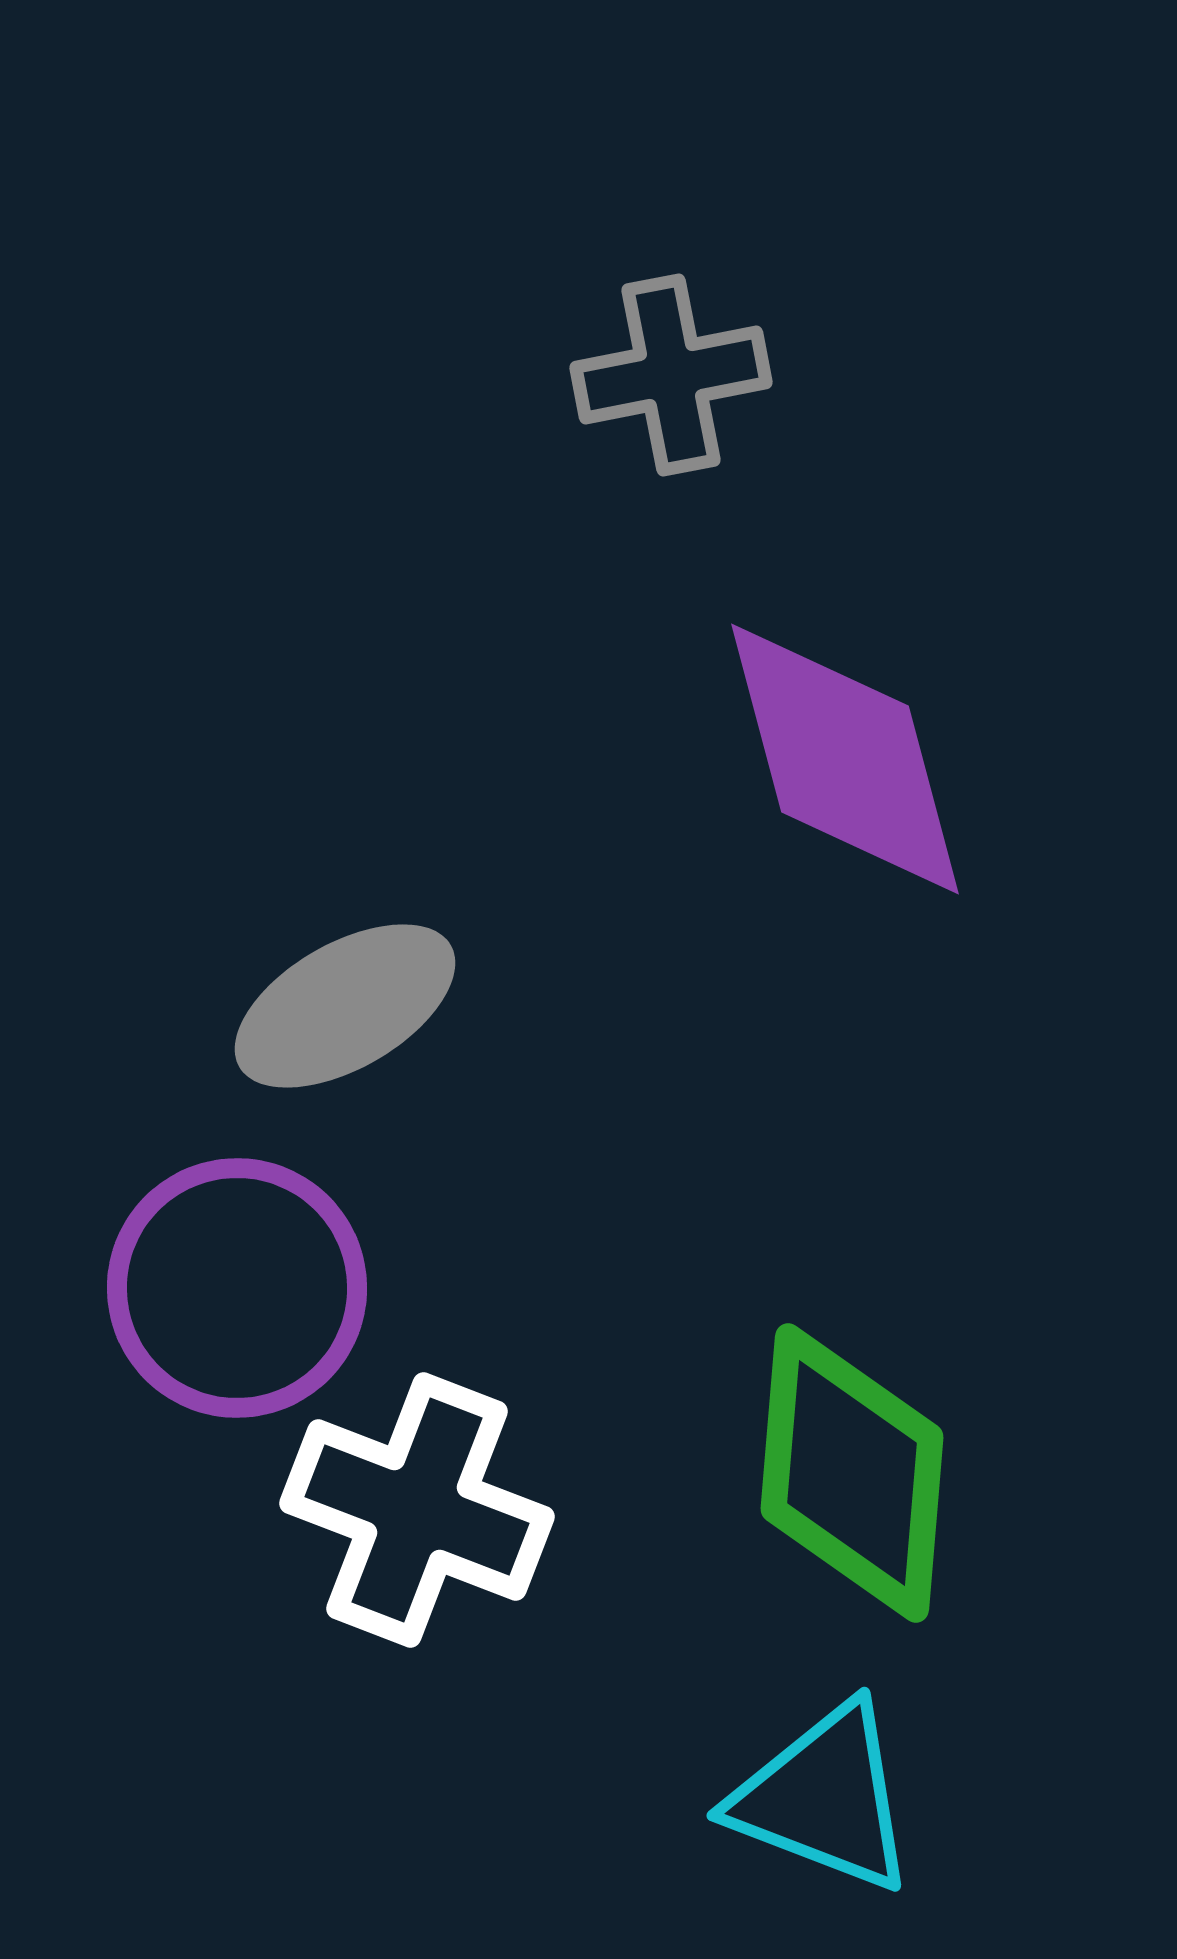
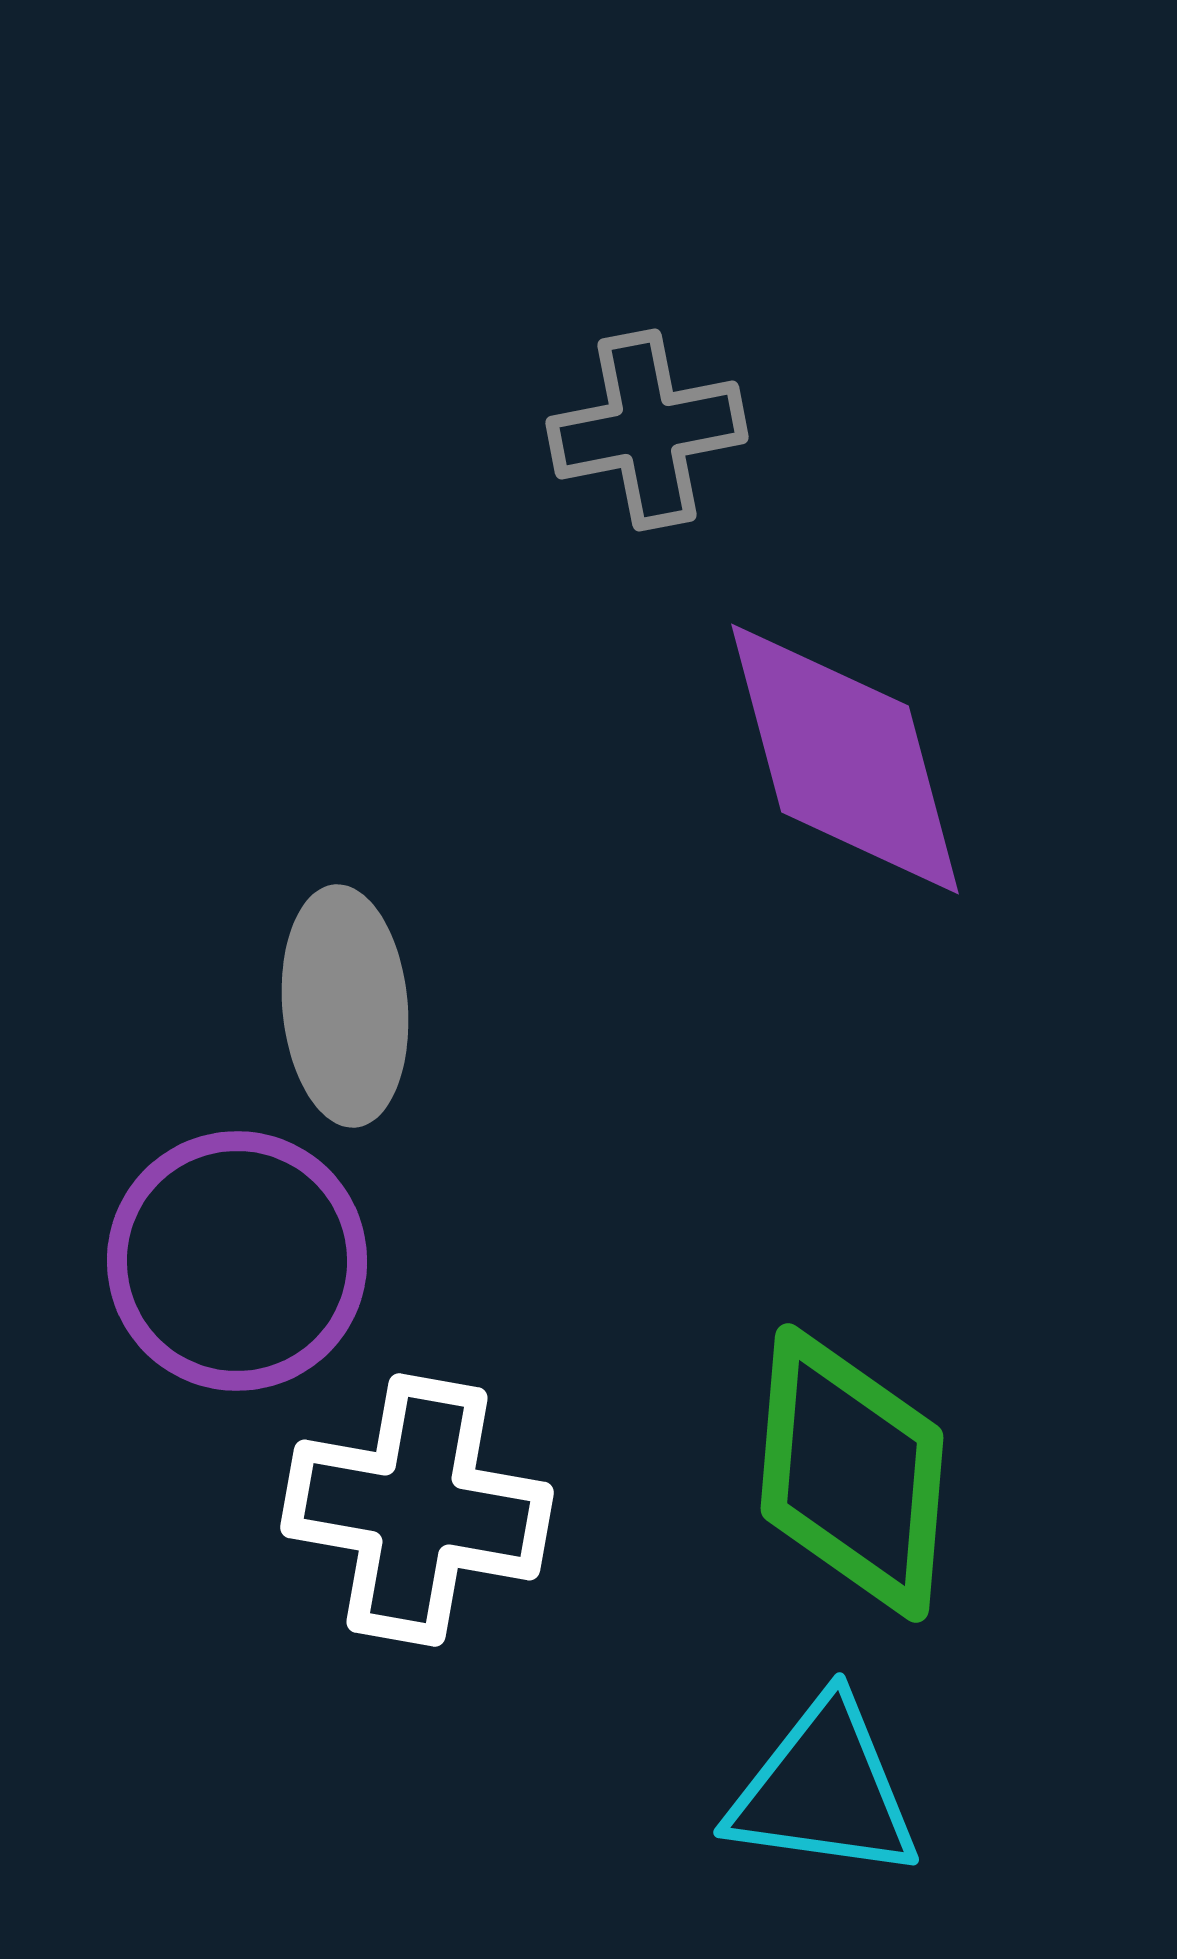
gray cross: moved 24 px left, 55 px down
gray ellipse: rotated 65 degrees counterclockwise
purple circle: moved 27 px up
white cross: rotated 11 degrees counterclockwise
cyan triangle: moved 8 px up; rotated 13 degrees counterclockwise
